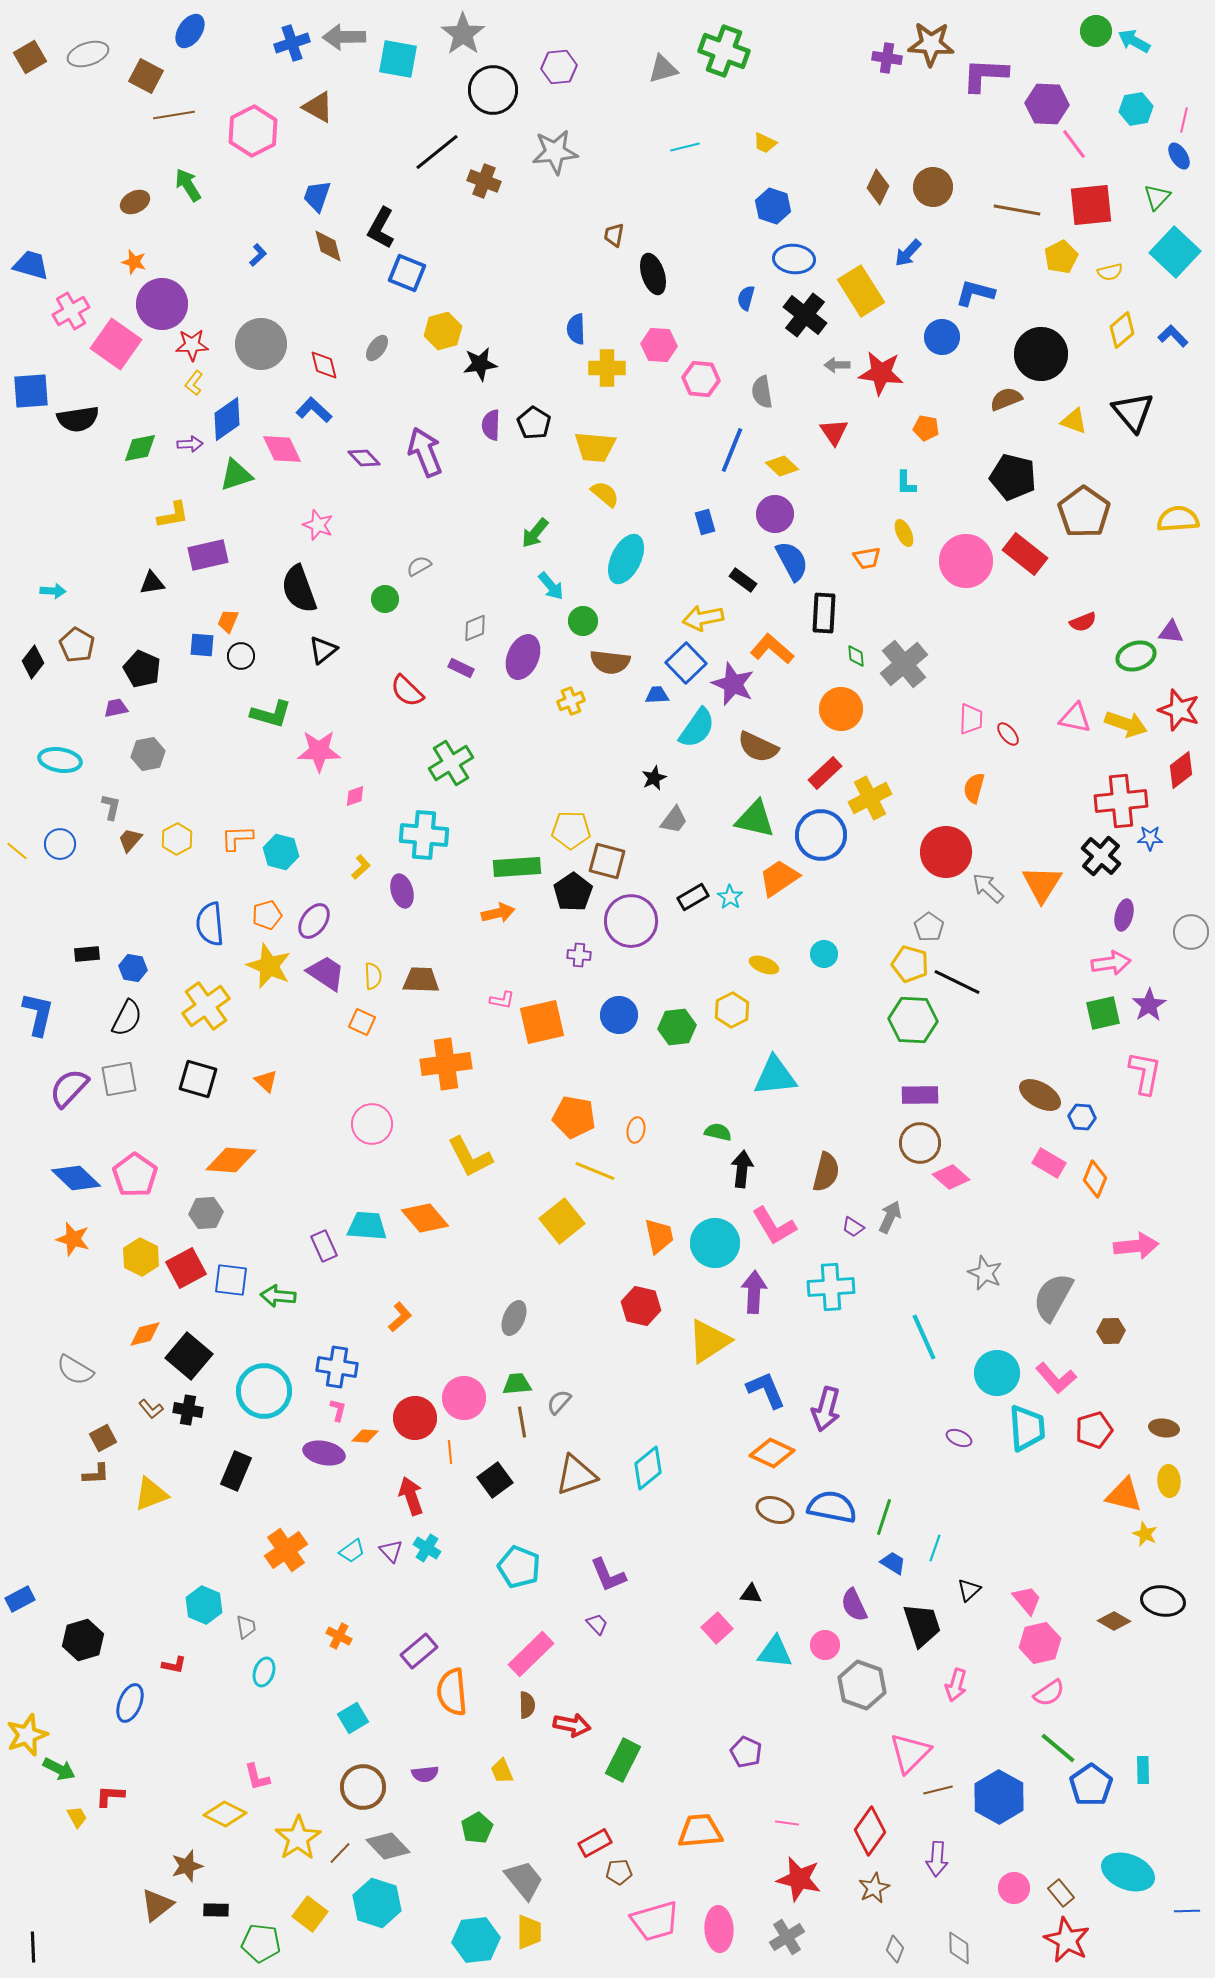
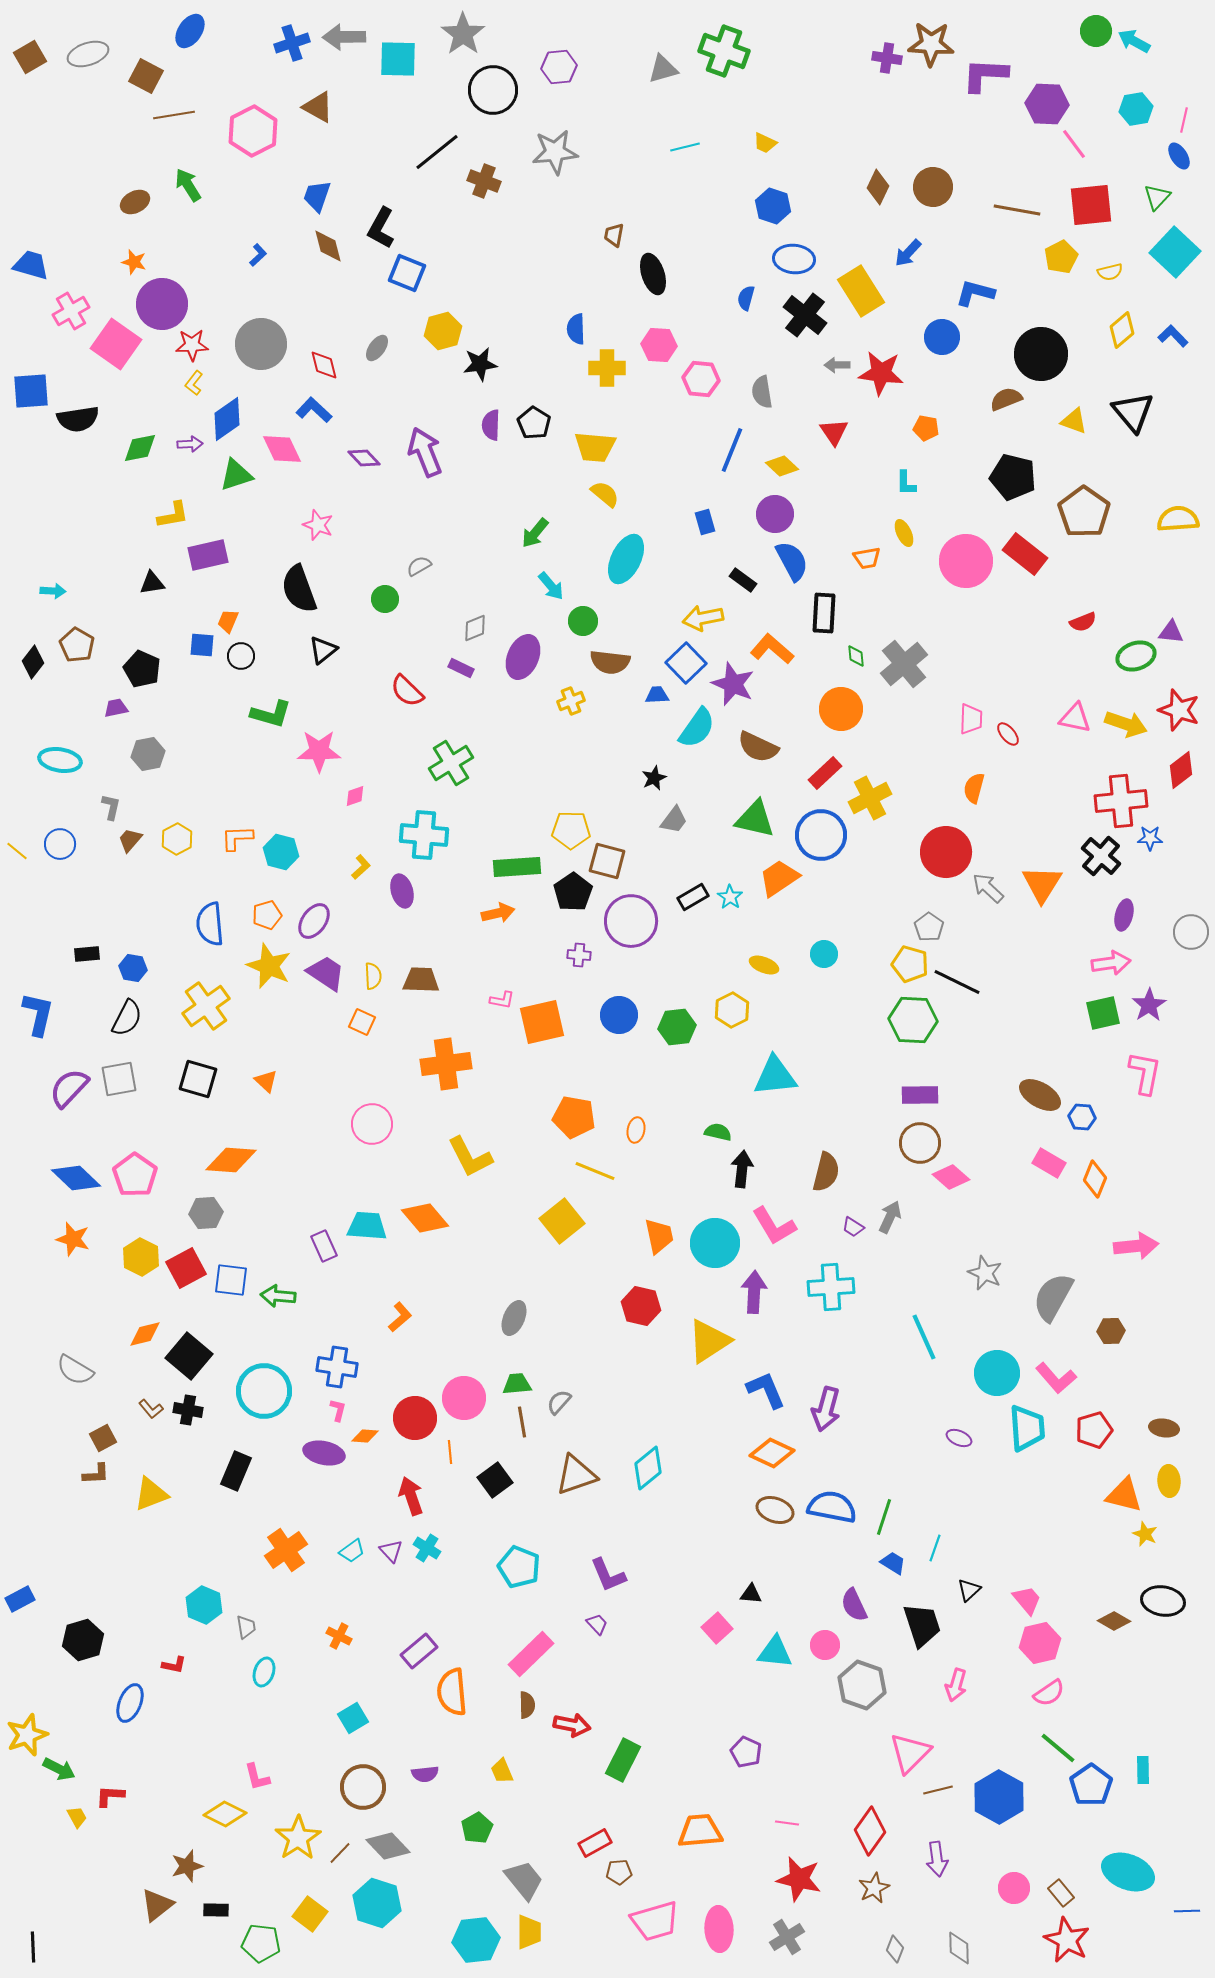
cyan square at (398, 59): rotated 9 degrees counterclockwise
purple arrow at (937, 1859): rotated 12 degrees counterclockwise
